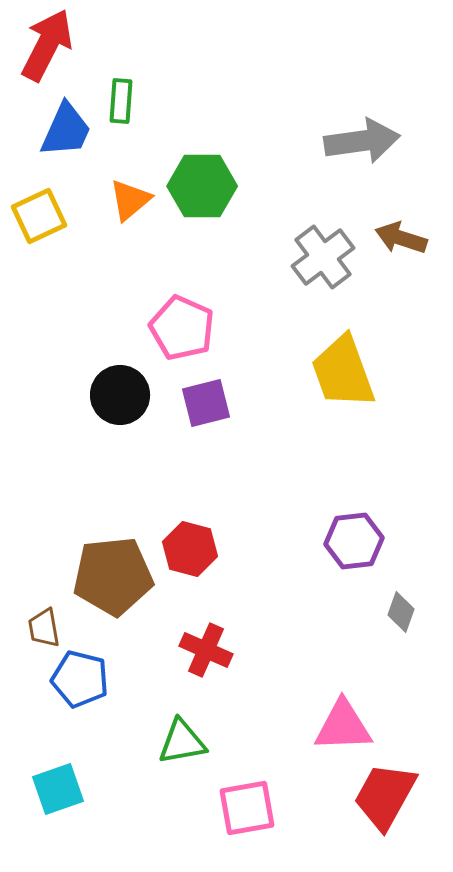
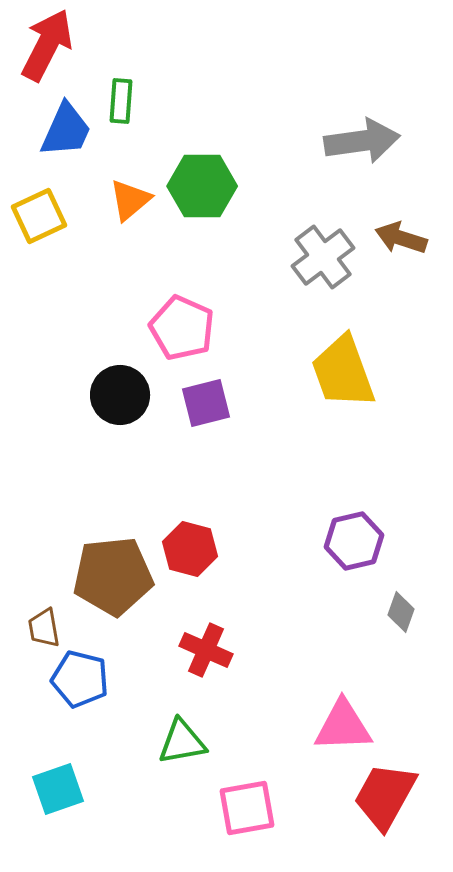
purple hexagon: rotated 6 degrees counterclockwise
